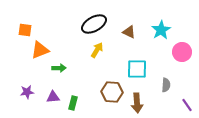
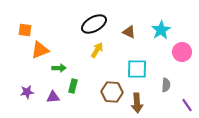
green rectangle: moved 17 px up
